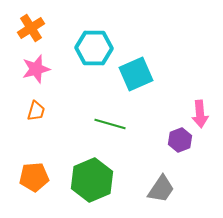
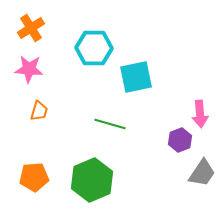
pink star: moved 7 px left; rotated 20 degrees clockwise
cyan square: moved 3 px down; rotated 12 degrees clockwise
orange trapezoid: moved 3 px right
gray trapezoid: moved 41 px right, 16 px up
